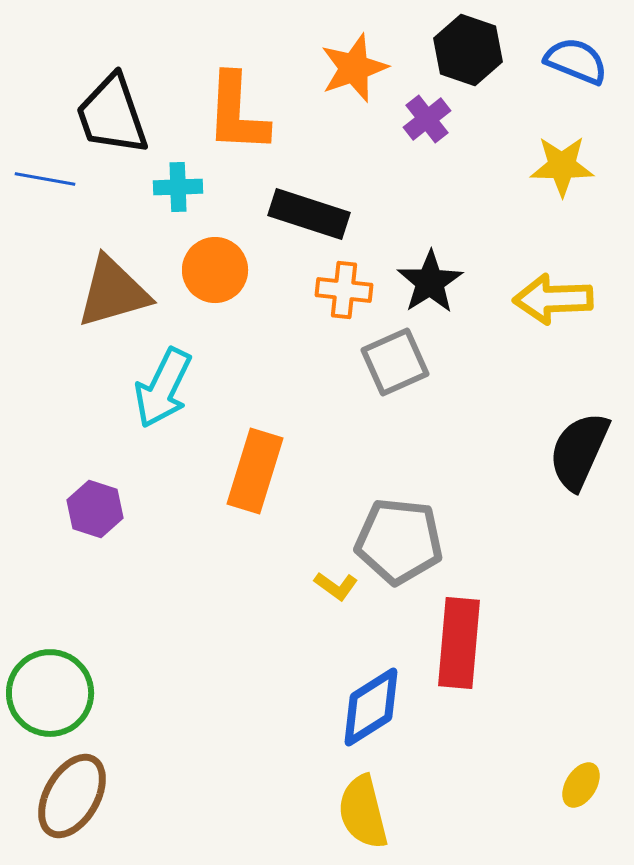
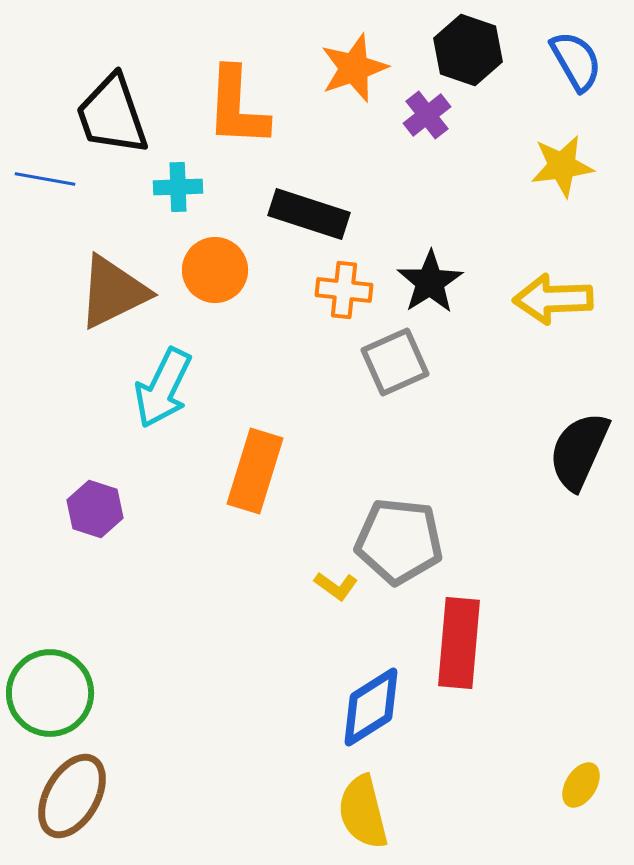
blue semicircle: rotated 38 degrees clockwise
orange L-shape: moved 6 px up
purple cross: moved 4 px up
yellow star: rotated 8 degrees counterclockwise
brown triangle: rotated 10 degrees counterclockwise
